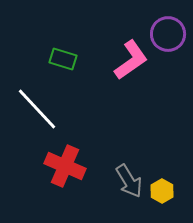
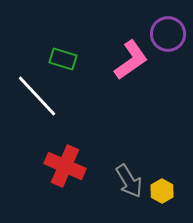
white line: moved 13 px up
